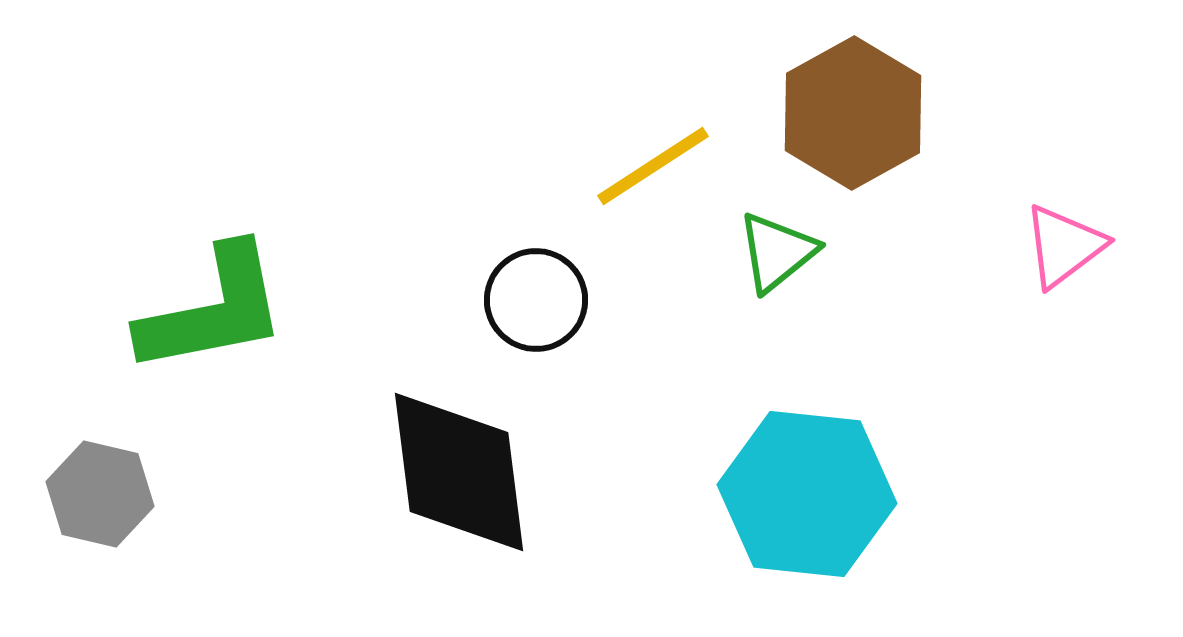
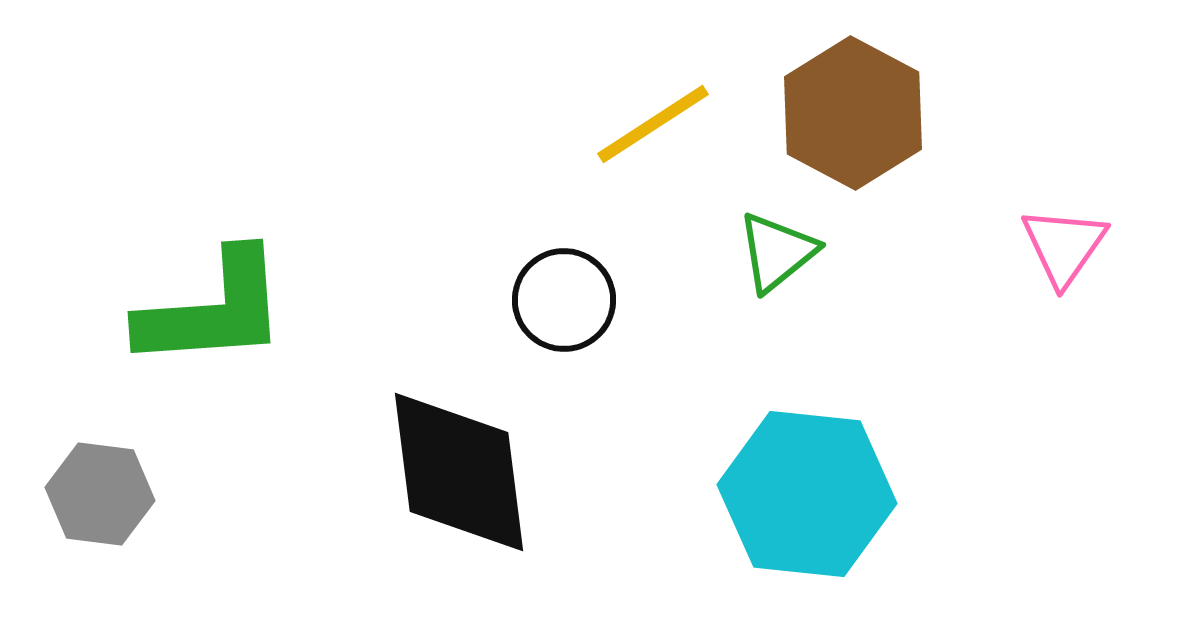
brown hexagon: rotated 3 degrees counterclockwise
yellow line: moved 42 px up
pink triangle: rotated 18 degrees counterclockwise
black circle: moved 28 px right
green L-shape: rotated 7 degrees clockwise
gray hexagon: rotated 6 degrees counterclockwise
